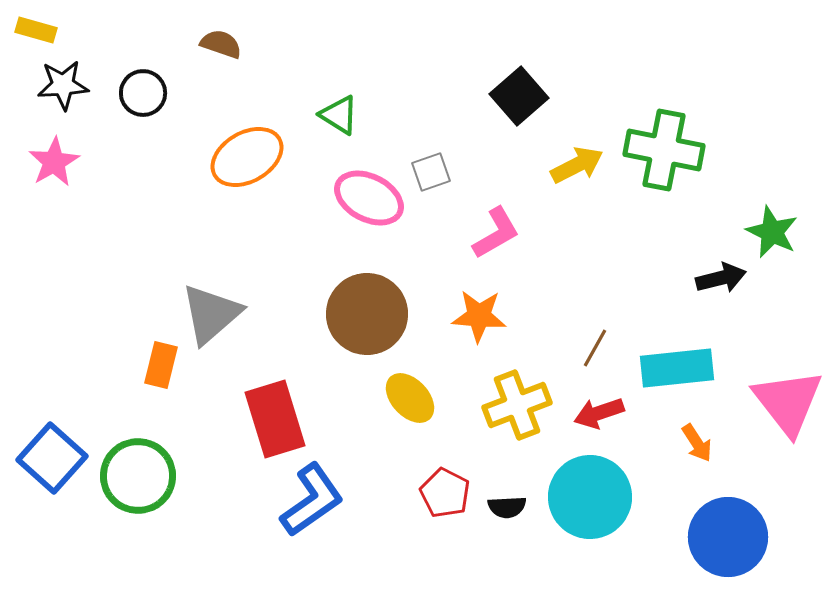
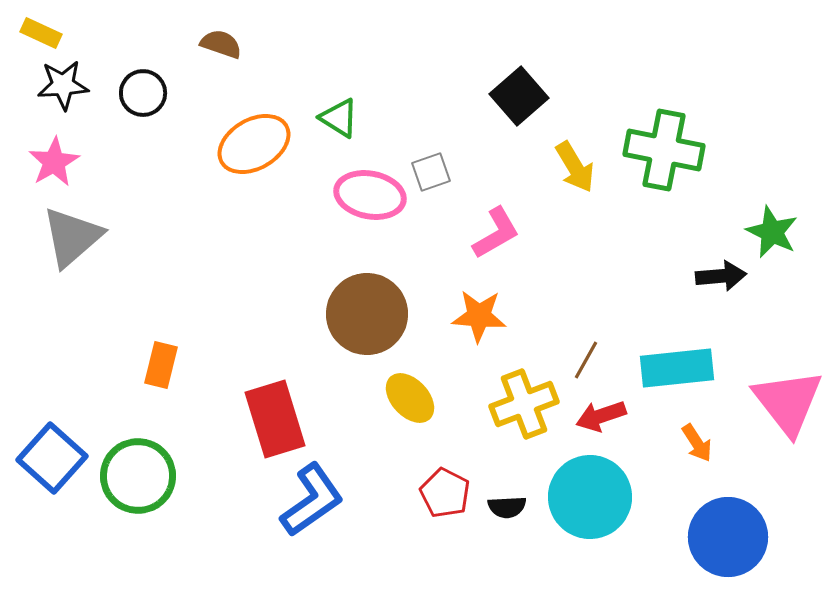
yellow rectangle: moved 5 px right, 3 px down; rotated 9 degrees clockwise
green triangle: moved 3 px down
orange ellipse: moved 7 px right, 13 px up
yellow arrow: moved 2 px left, 2 px down; rotated 86 degrees clockwise
pink ellipse: moved 1 px right, 3 px up; rotated 16 degrees counterclockwise
black arrow: moved 2 px up; rotated 9 degrees clockwise
gray triangle: moved 139 px left, 77 px up
brown line: moved 9 px left, 12 px down
yellow cross: moved 7 px right, 1 px up
red arrow: moved 2 px right, 3 px down
